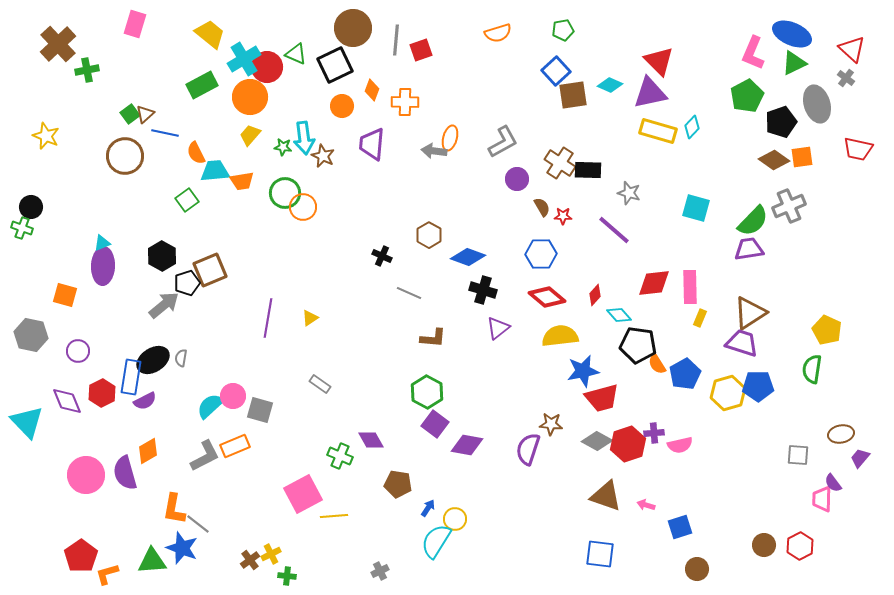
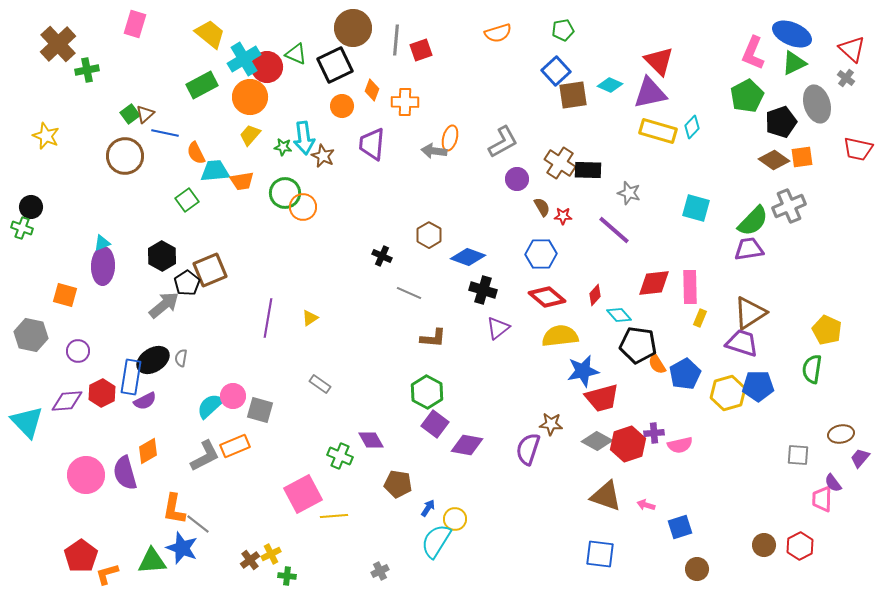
black pentagon at (187, 283): rotated 15 degrees counterclockwise
purple diamond at (67, 401): rotated 72 degrees counterclockwise
